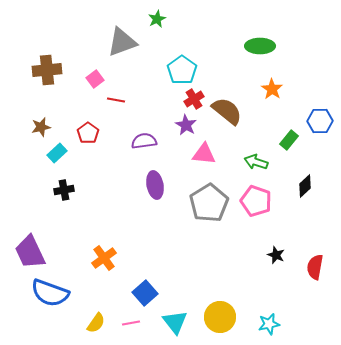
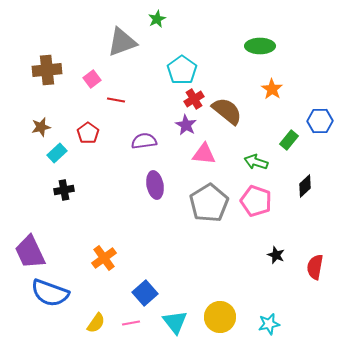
pink square: moved 3 px left
